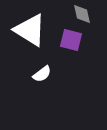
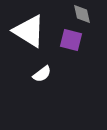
white triangle: moved 1 px left, 1 px down
